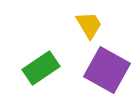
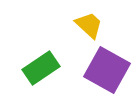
yellow trapezoid: rotated 16 degrees counterclockwise
